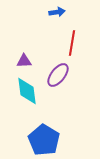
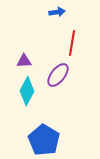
cyan diamond: rotated 36 degrees clockwise
